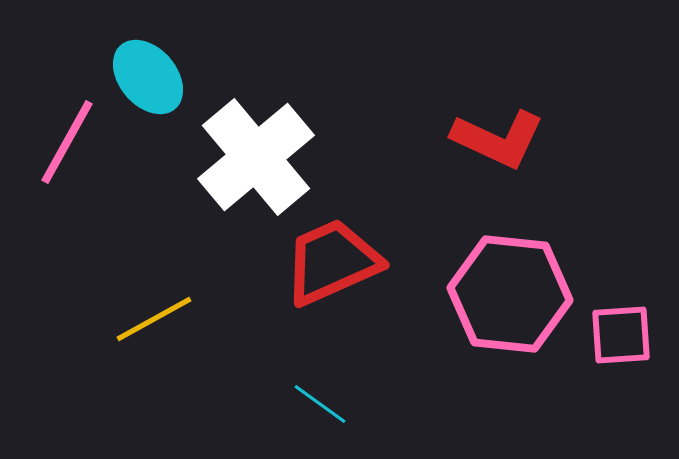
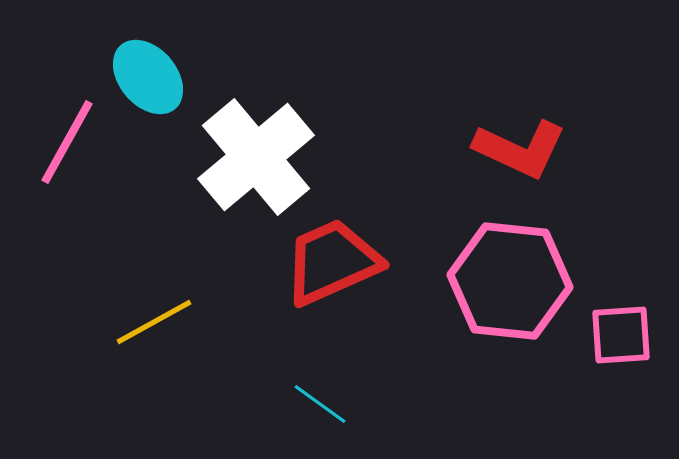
red L-shape: moved 22 px right, 10 px down
pink hexagon: moved 13 px up
yellow line: moved 3 px down
